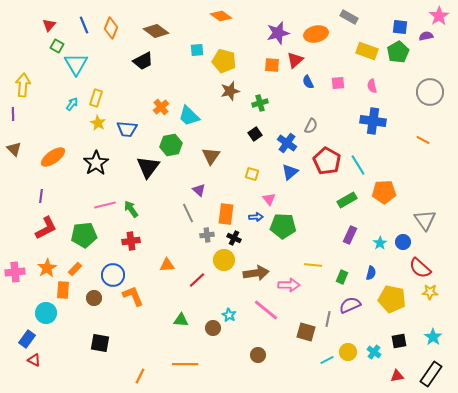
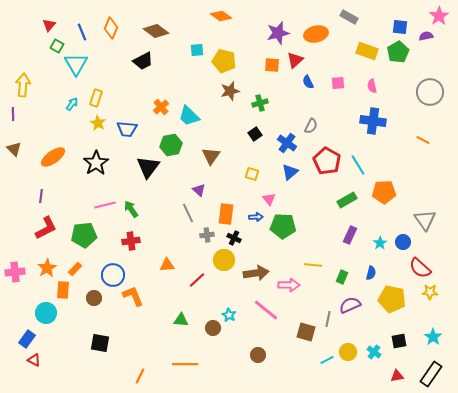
blue line at (84, 25): moved 2 px left, 7 px down
